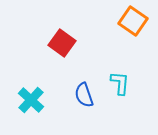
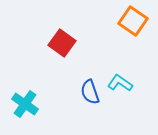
cyan L-shape: rotated 60 degrees counterclockwise
blue semicircle: moved 6 px right, 3 px up
cyan cross: moved 6 px left, 4 px down; rotated 8 degrees counterclockwise
